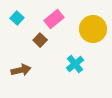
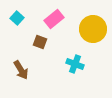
brown square: moved 2 px down; rotated 24 degrees counterclockwise
cyan cross: rotated 30 degrees counterclockwise
brown arrow: rotated 72 degrees clockwise
